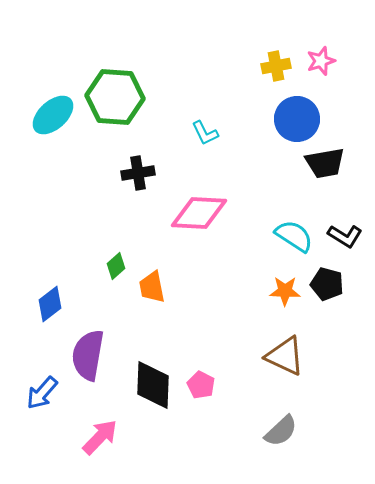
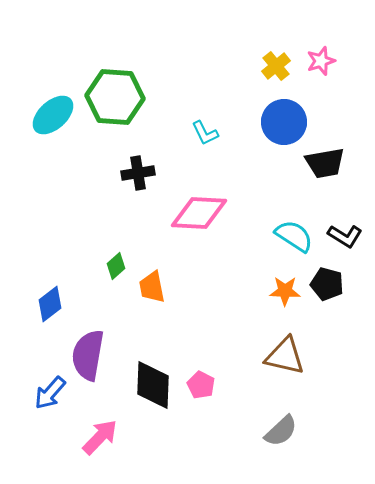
yellow cross: rotated 28 degrees counterclockwise
blue circle: moved 13 px left, 3 px down
brown triangle: rotated 12 degrees counterclockwise
blue arrow: moved 8 px right
